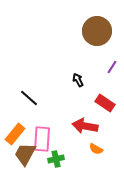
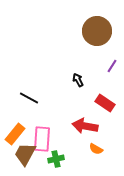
purple line: moved 1 px up
black line: rotated 12 degrees counterclockwise
